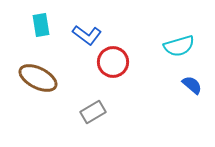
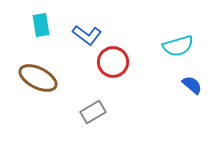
cyan semicircle: moved 1 px left
